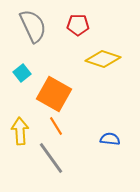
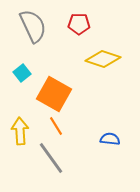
red pentagon: moved 1 px right, 1 px up
